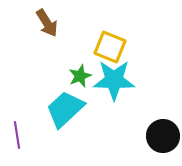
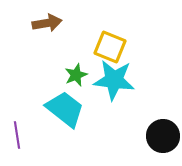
brown arrow: rotated 68 degrees counterclockwise
green star: moved 4 px left, 1 px up
cyan star: rotated 6 degrees clockwise
cyan trapezoid: rotated 81 degrees clockwise
